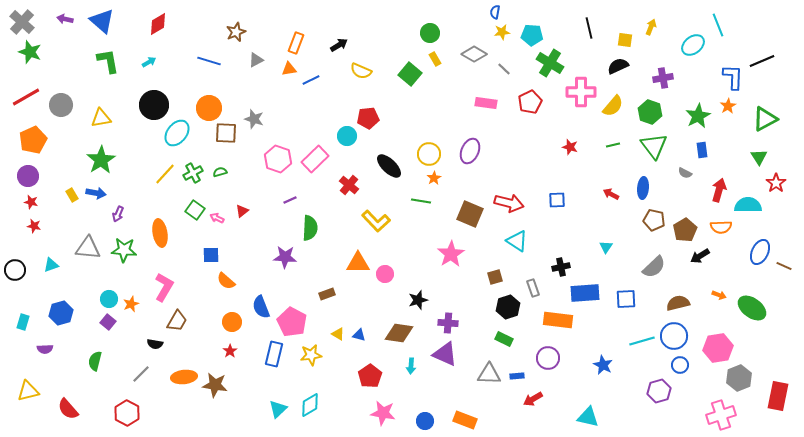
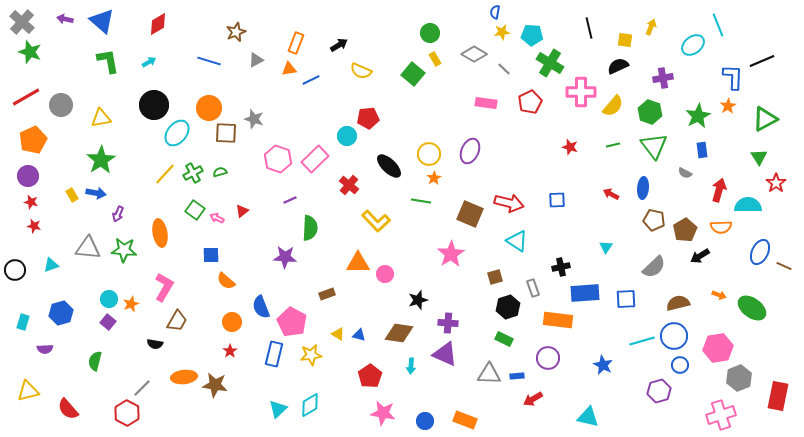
green square at (410, 74): moved 3 px right
gray line at (141, 374): moved 1 px right, 14 px down
